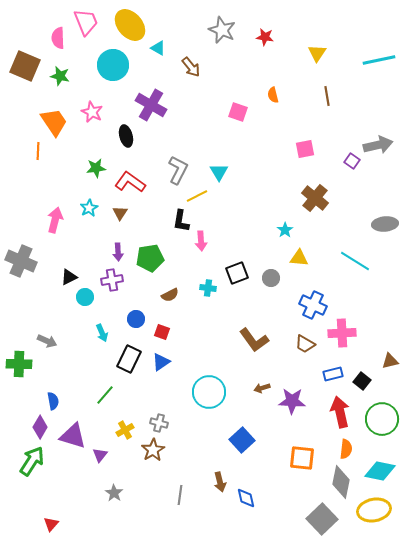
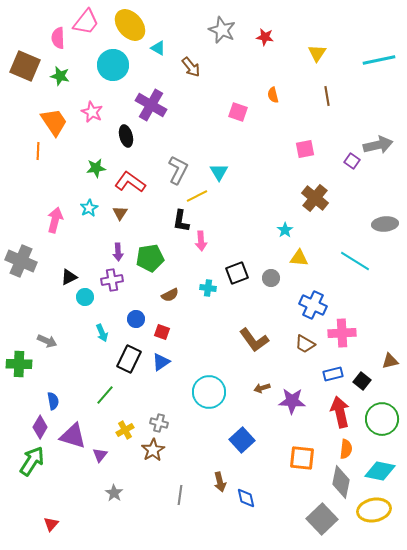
pink trapezoid at (86, 22): rotated 60 degrees clockwise
